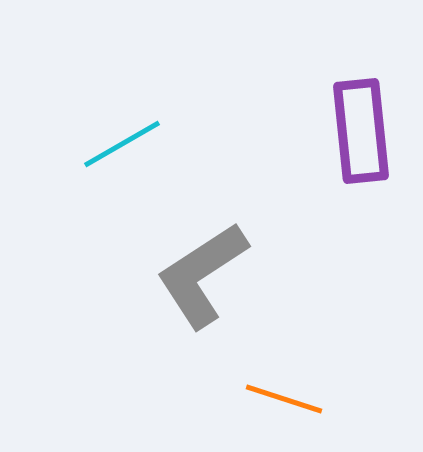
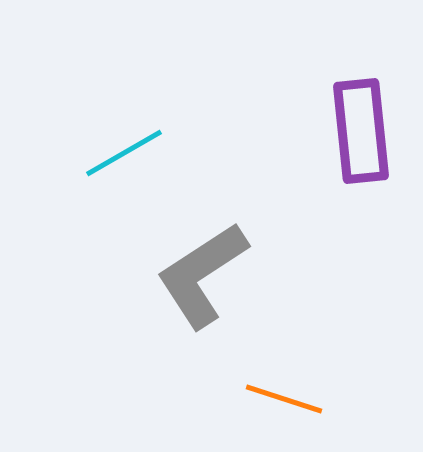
cyan line: moved 2 px right, 9 px down
